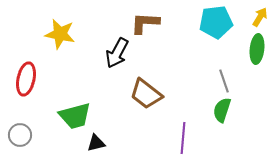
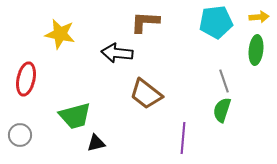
yellow arrow: moved 1 px left; rotated 54 degrees clockwise
brown L-shape: moved 1 px up
green ellipse: moved 1 px left, 1 px down
black arrow: rotated 68 degrees clockwise
